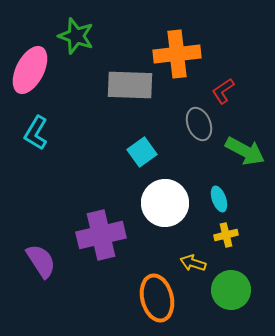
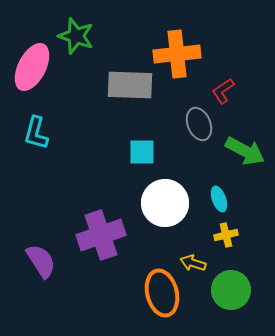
pink ellipse: moved 2 px right, 3 px up
cyan L-shape: rotated 16 degrees counterclockwise
cyan square: rotated 36 degrees clockwise
purple cross: rotated 6 degrees counterclockwise
orange ellipse: moved 5 px right, 5 px up
